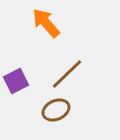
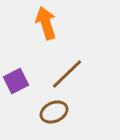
orange arrow: rotated 24 degrees clockwise
brown ellipse: moved 2 px left, 2 px down
